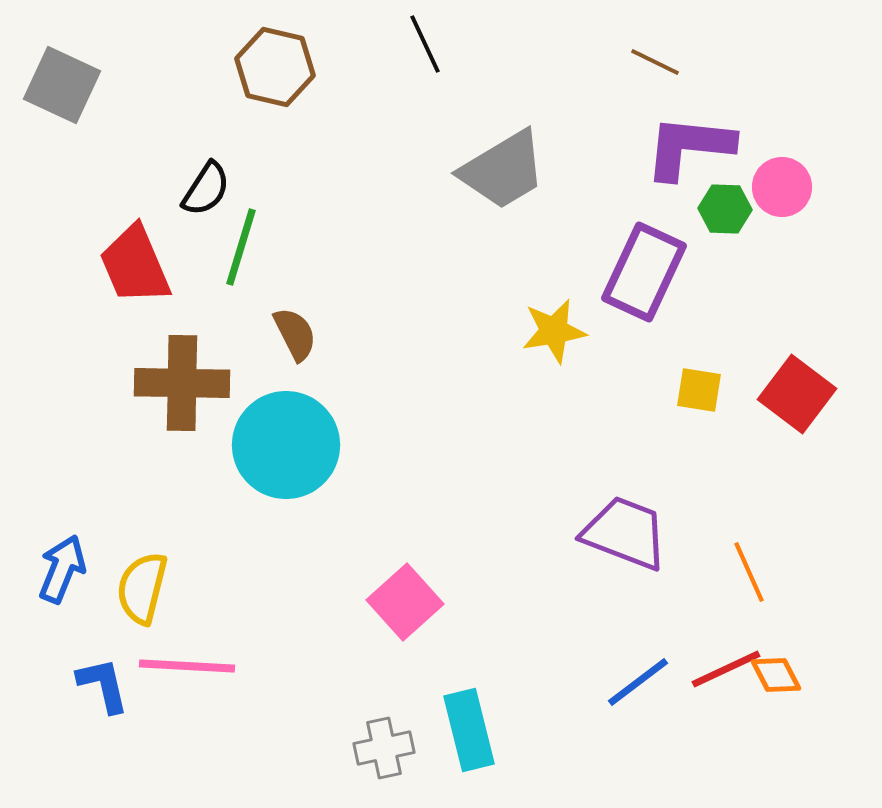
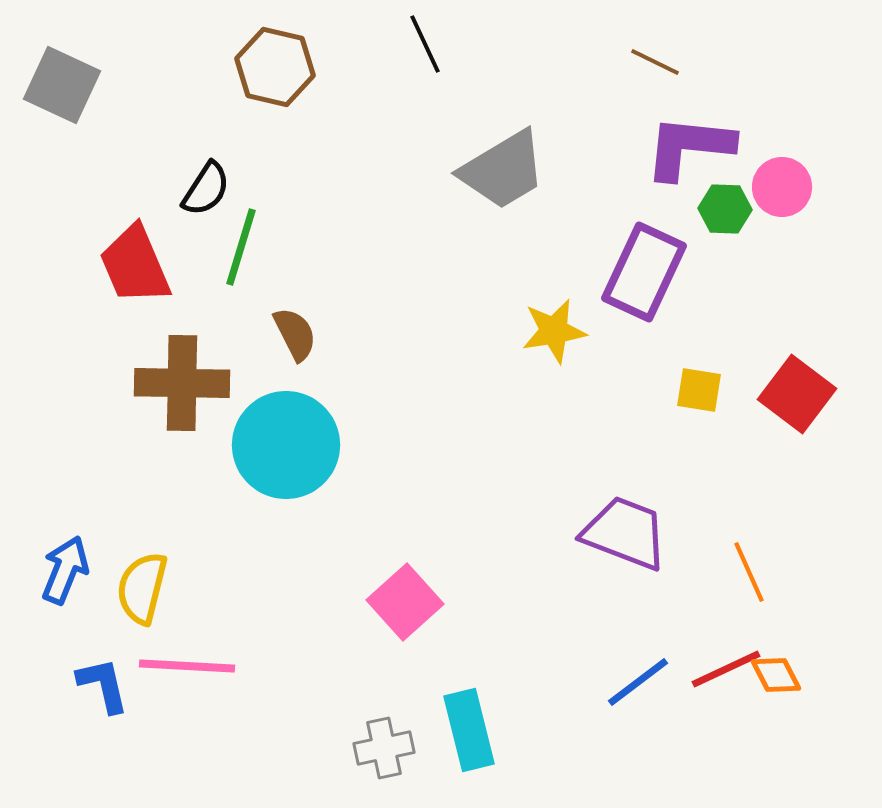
blue arrow: moved 3 px right, 1 px down
